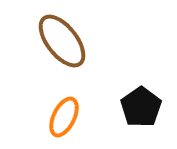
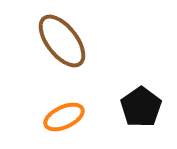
orange ellipse: rotated 39 degrees clockwise
